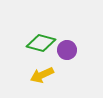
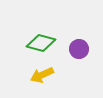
purple circle: moved 12 px right, 1 px up
